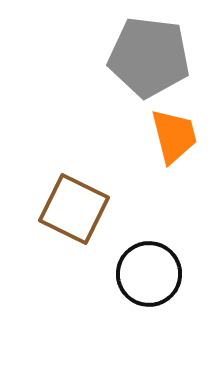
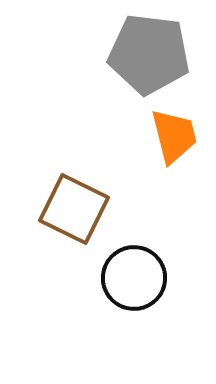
gray pentagon: moved 3 px up
black circle: moved 15 px left, 4 px down
